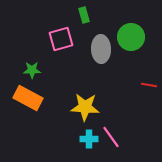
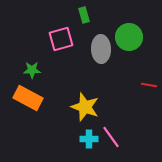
green circle: moved 2 px left
yellow star: rotated 16 degrees clockwise
